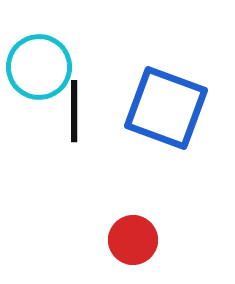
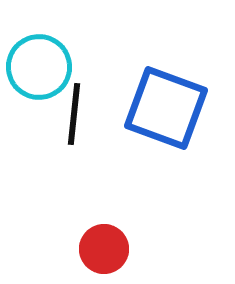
black line: moved 3 px down; rotated 6 degrees clockwise
red circle: moved 29 px left, 9 px down
